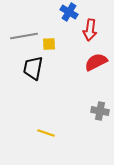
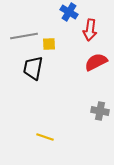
yellow line: moved 1 px left, 4 px down
